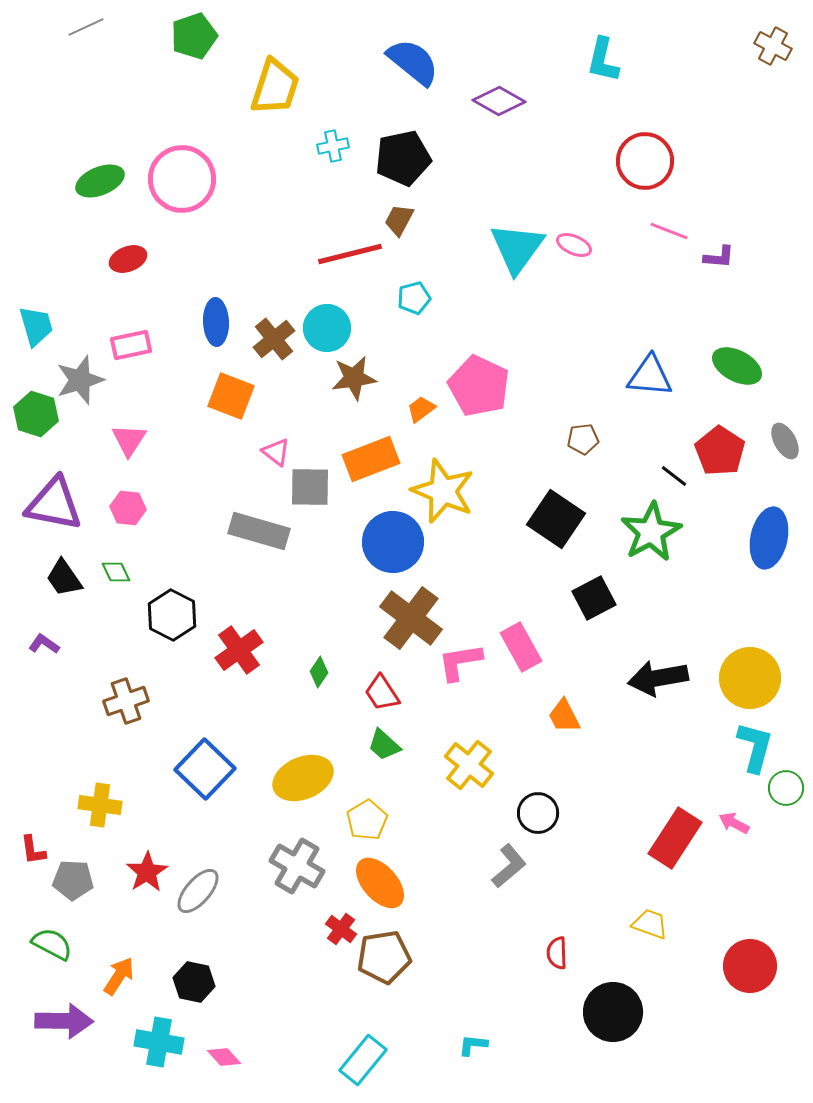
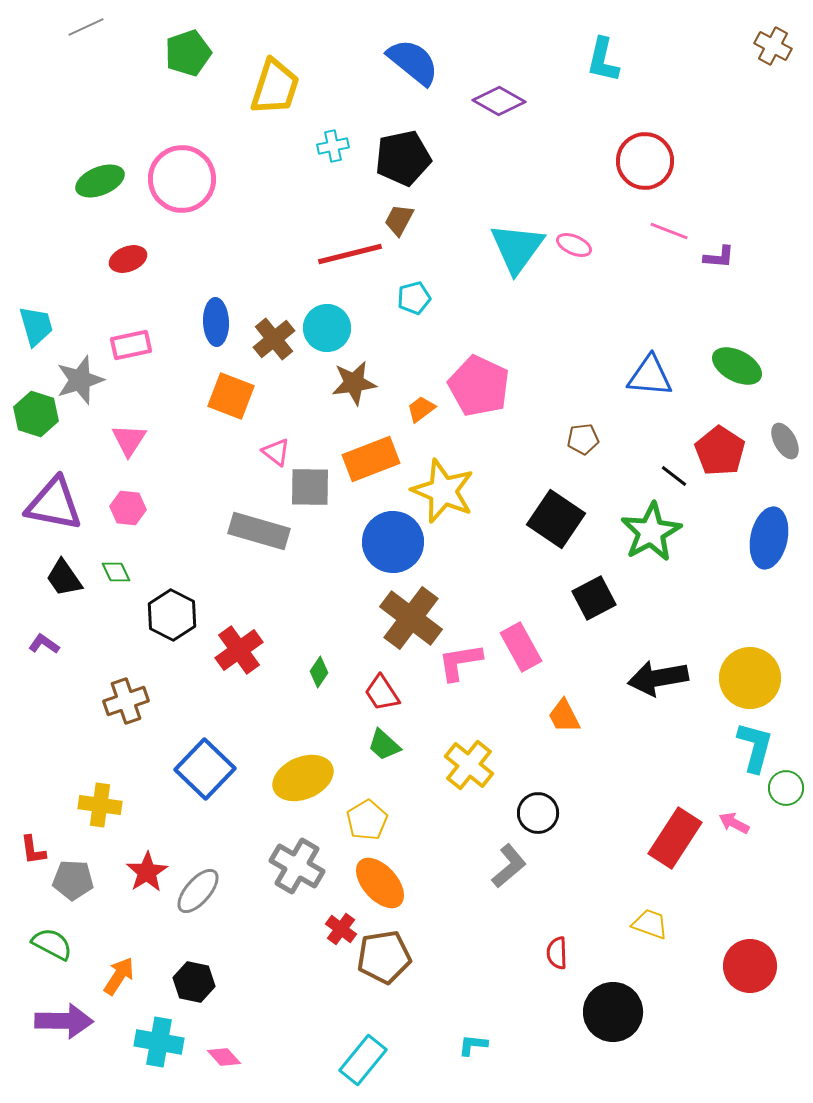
green pentagon at (194, 36): moved 6 px left, 17 px down
brown star at (354, 378): moved 5 px down
